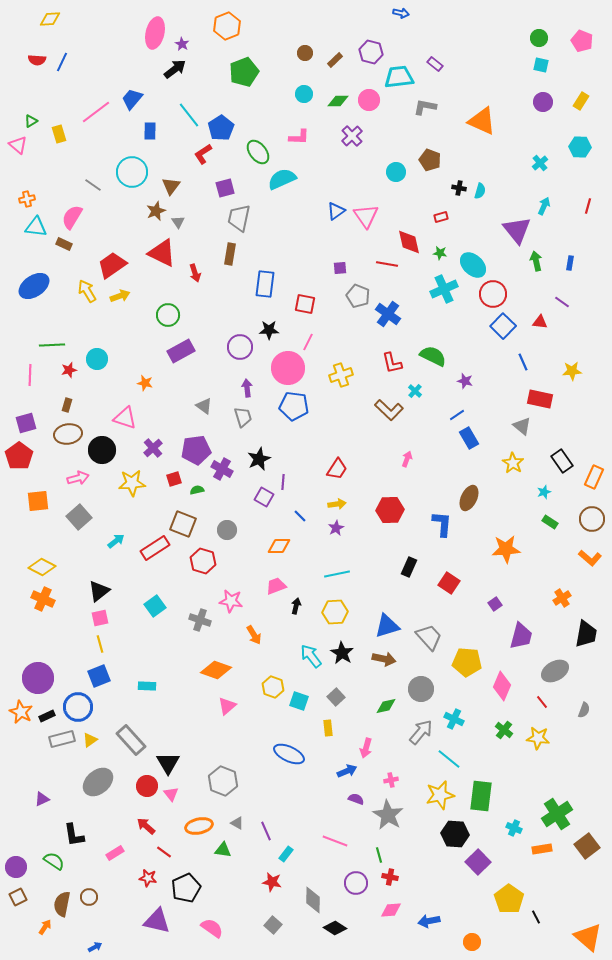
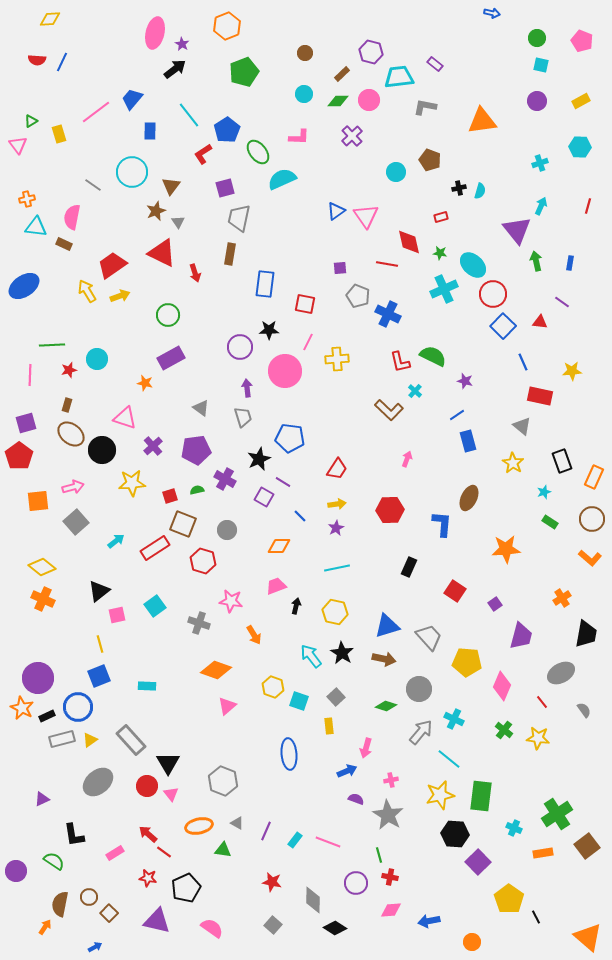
blue arrow at (401, 13): moved 91 px right
green circle at (539, 38): moved 2 px left
brown rectangle at (335, 60): moved 7 px right, 14 px down
yellow rectangle at (581, 101): rotated 30 degrees clockwise
purple circle at (543, 102): moved 6 px left, 1 px up
orange triangle at (482, 121): rotated 32 degrees counterclockwise
blue pentagon at (221, 128): moved 6 px right, 2 px down
pink triangle at (18, 145): rotated 12 degrees clockwise
cyan cross at (540, 163): rotated 21 degrees clockwise
black cross at (459, 188): rotated 24 degrees counterclockwise
cyan arrow at (544, 206): moved 3 px left
pink semicircle at (72, 217): rotated 20 degrees counterclockwise
blue ellipse at (34, 286): moved 10 px left
blue cross at (388, 314): rotated 10 degrees counterclockwise
purple rectangle at (181, 351): moved 10 px left, 7 px down
red L-shape at (392, 363): moved 8 px right, 1 px up
pink circle at (288, 368): moved 3 px left, 3 px down
yellow cross at (341, 375): moved 4 px left, 16 px up; rotated 15 degrees clockwise
red rectangle at (540, 399): moved 3 px up
gray triangle at (204, 406): moved 3 px left, 2 px down
blue pentagon at (294, 406): moved 4 px left, 32 px down
brown ellipse at (68, 434): moved 3 px right; rotated 48 degrees clockwise
blue rectangle at (469, 438): moved 1 px left, 3 px down; rotated 15 degrees clockwise
purple cross at (153, 448): moved 2 px up
black rectangle at (562, 461): rotated 15 degrees clockwise
purple cross at (222, 469): moved 3 px right, 10 px down
pink arrow at (78, 478): moved 5 px left, 9 px down
red square at (174, 479): moved 4 px left, 17 px down
purple line at (283, 482): rotated 63 degrees counterclockwise
gray square at (79, 517): moved 3 px left, 5 px down
yellow diamond at (42, 567): rotated 12 degrees clockwise
cyan line at (337, 574): moved 6 px up
red square at (449, 583): moved 6 px right, 8 px down
yellow hexagon at (335, 612): rotated 15 degrees clockwise
pink square at (100, 618): moved 17 px right, 3 px up
gray cross at (200, 620): moved 1 px left, 3 px down
gray ellipse at (555, 671): moved 6 px right, 2 px down
gray circle at (421, 689): moved 2 px left
green diamond at (386, 706): rotated 30 degrees clockwise
gray semicircle at (584, 710): rotated 56 degrees counterclockwise
orange star at (21, 712): moved 1 px right, 4 px up
yellow rectangle at (328, 728): moved 1 px right, 2 px up
blue ellipse at (289, 754): rotated 60 degrees clockwise
red arrow at (146, 826): moved 2 px right, 8 px down
purple line at (266, 831): rotated 48 degrees clockwise
pink line at (335, 841): moved 7 px left, 1 px down
orange rectangle at (542, 849): moved 1 px right, 4 px down
cyan rectangle at (286, 854): moved 9 px right, 14 px up
purple circle at (16, 867): moved 4 px down
brown square at (18, 897): moved 91 px right, 16 px down; rotated 18 degrees counterclockwise
brown semicircle at (62, 904): moved 2 px left
